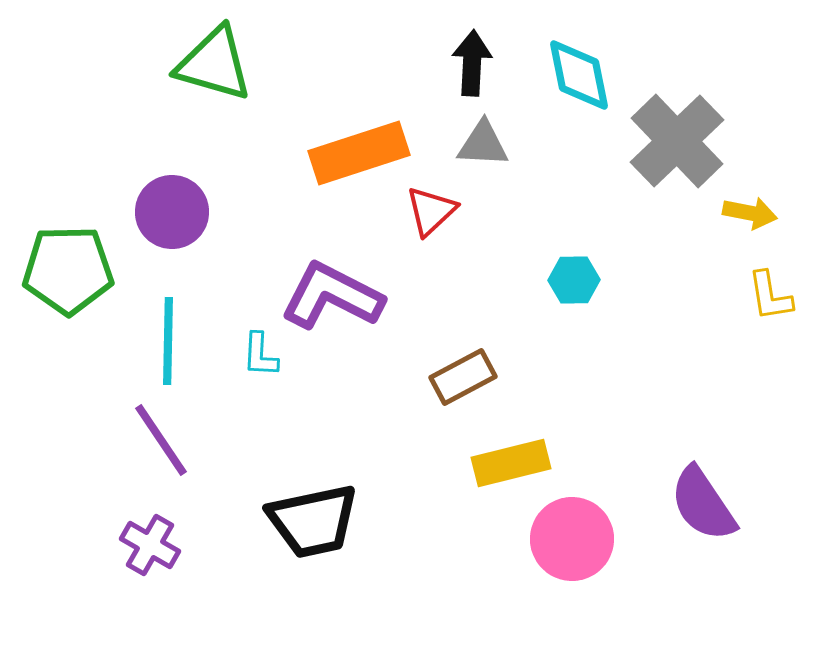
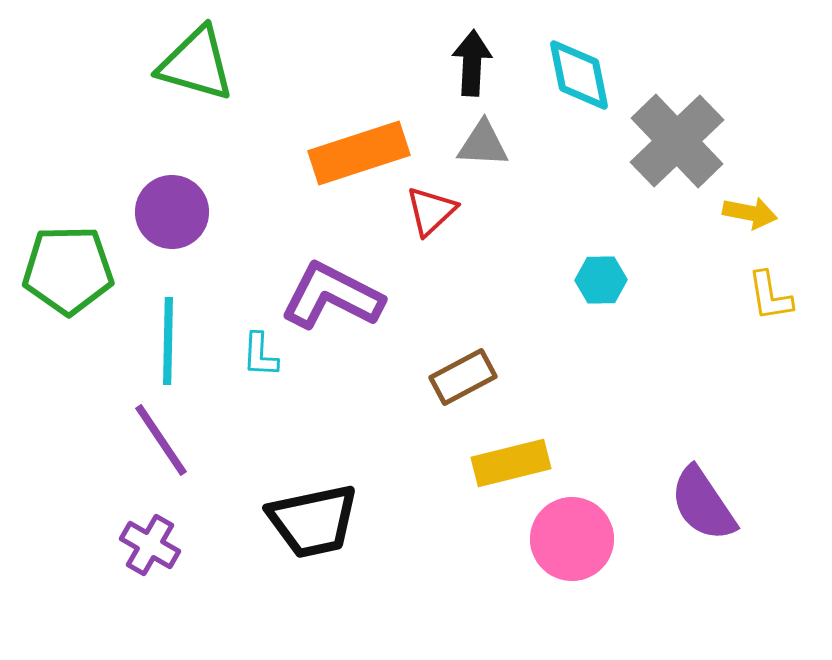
green triangle: moved 18 px left
cyan hexagon: moved 27 px right
